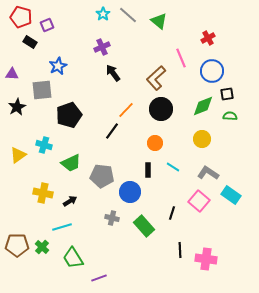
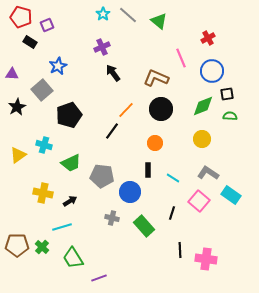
brown L-shape at (156, 78): rotated 65 degrees clockwise
gray square at (42, 90): rotated 35 degrees counterclockwise
cyan line at (173, 167): moved 11 px down
